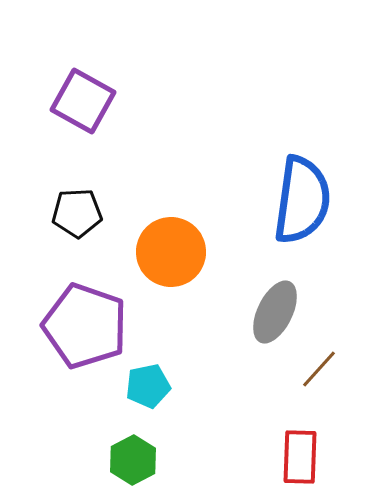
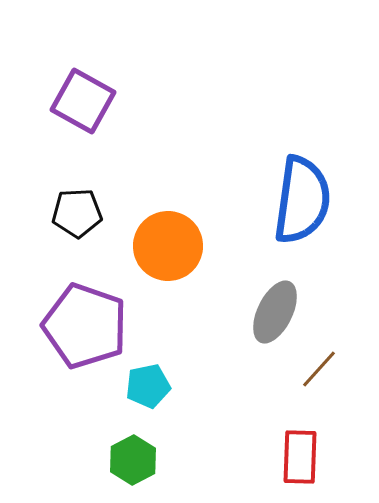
orange circle: moved 3 px left, 6 px up
